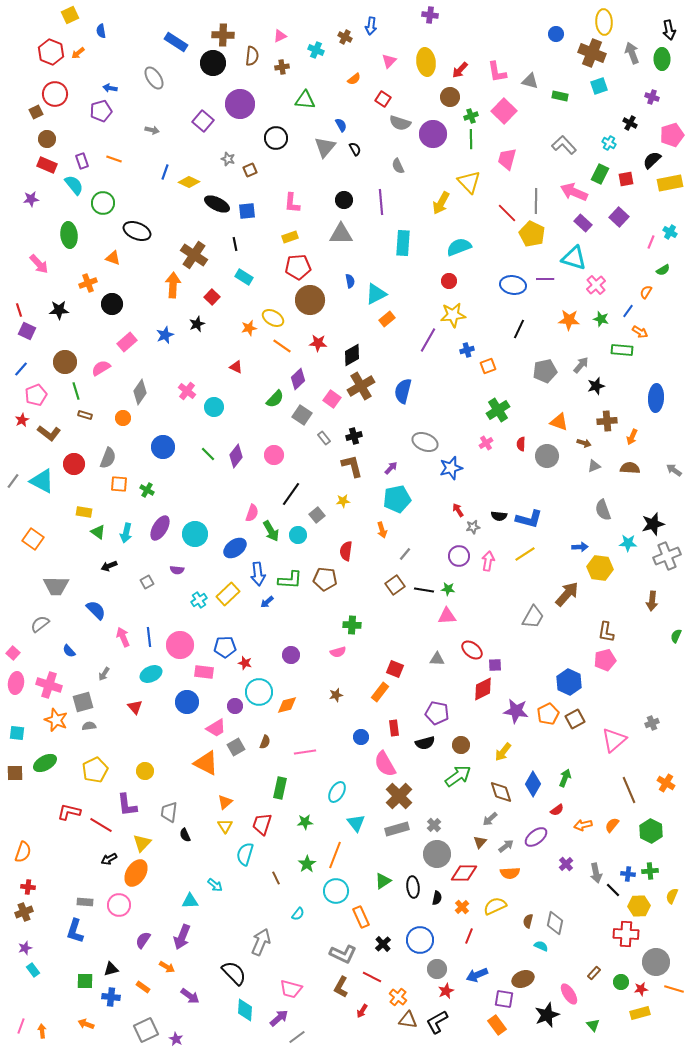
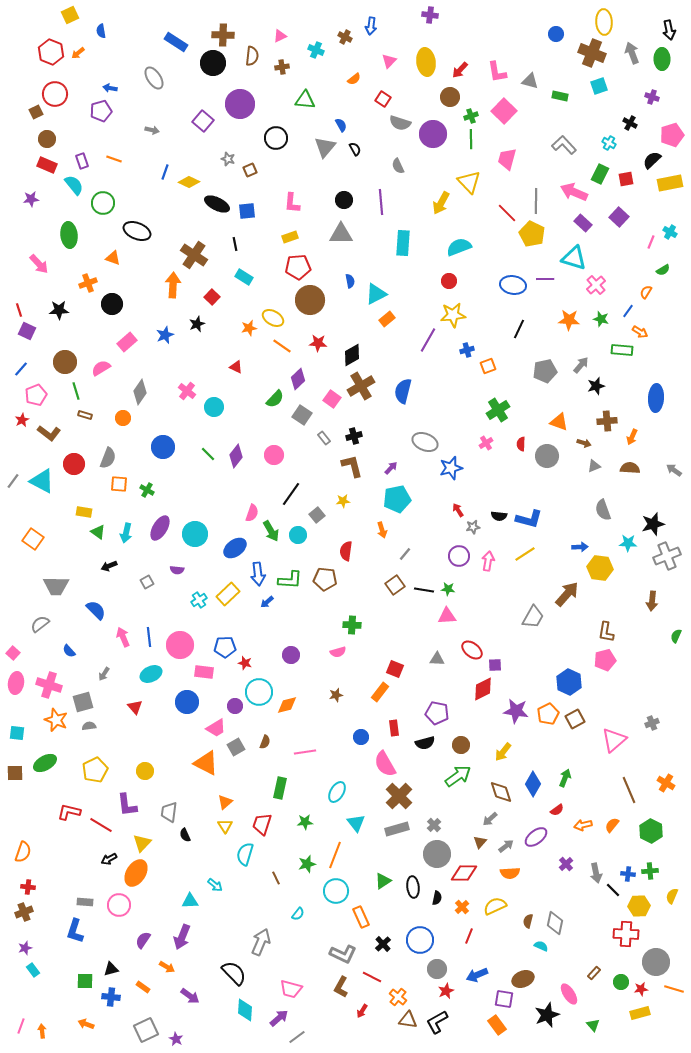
green star at (307, 864): rotated 18 degrees clockwise
